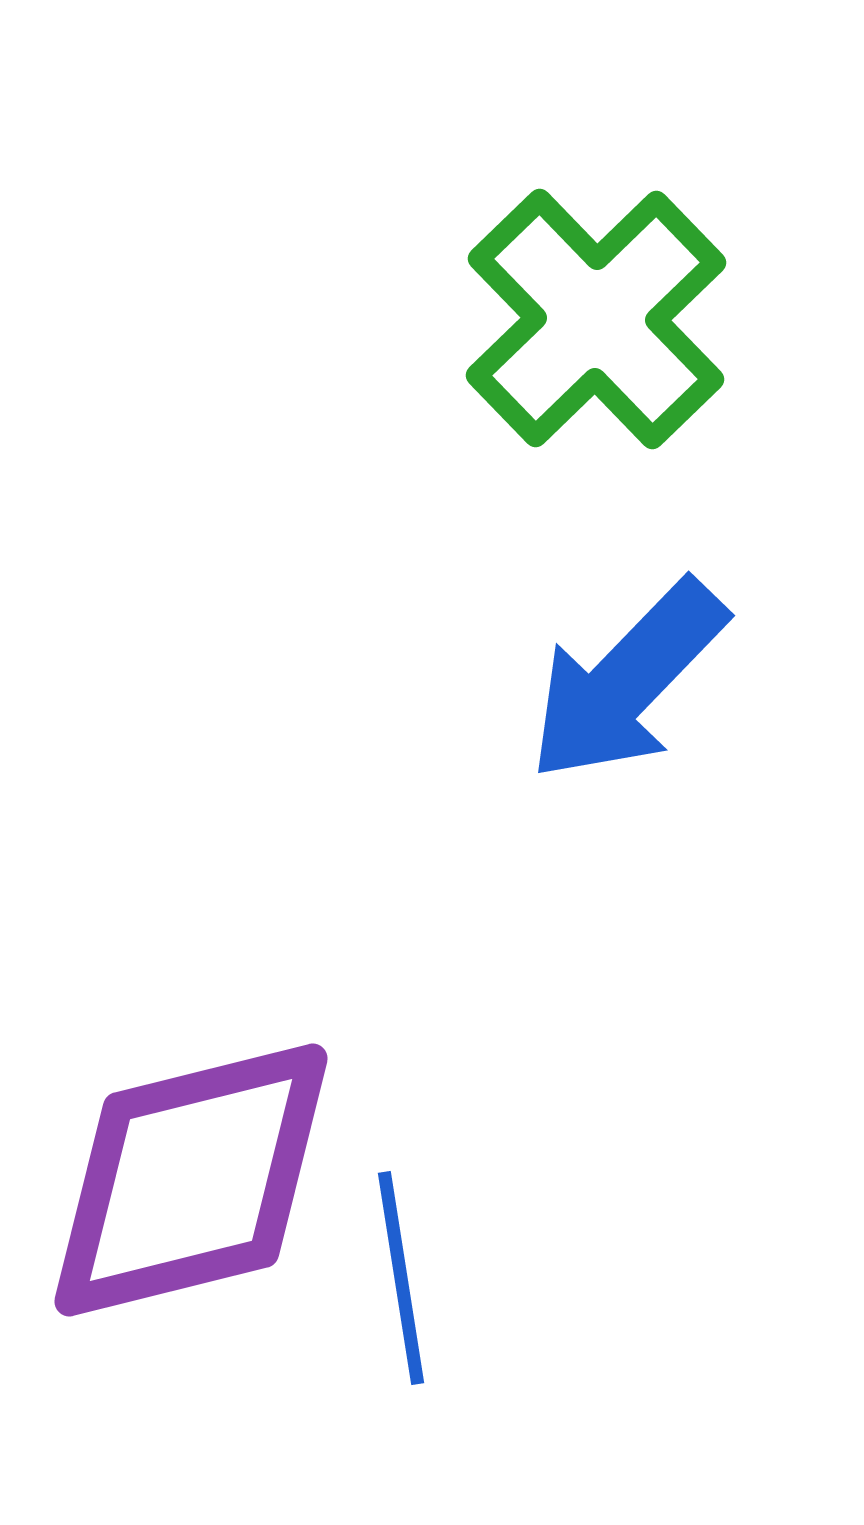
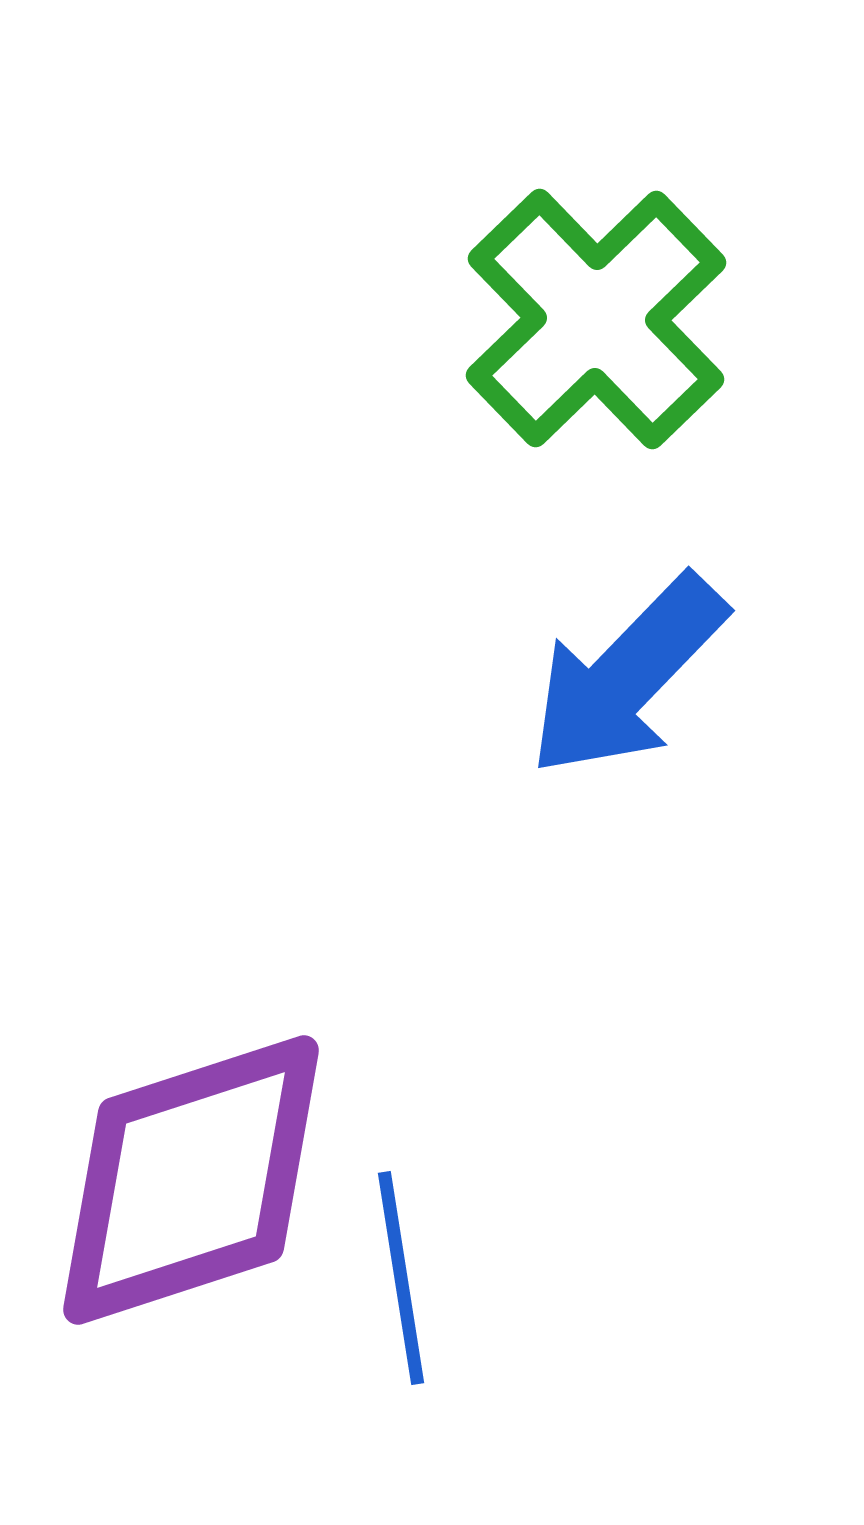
blue arrow: moved 5 px up
purple diamond: rotated 4 degrees counterclockwise
